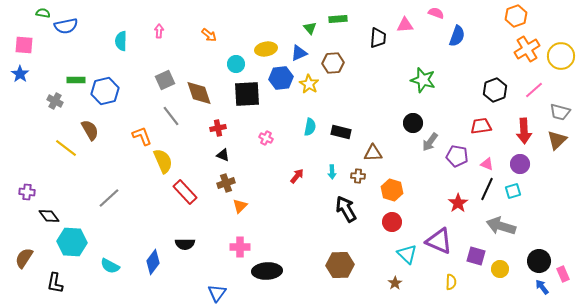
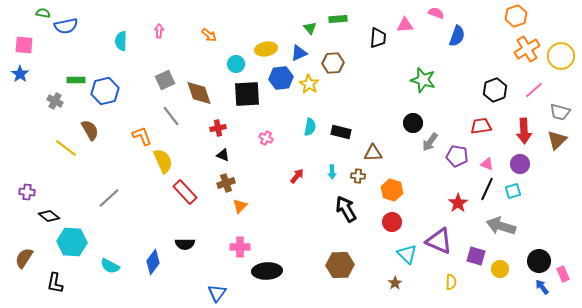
black diamond at (49, 216): rotated 15 degrees counterclockwise
